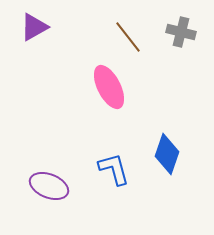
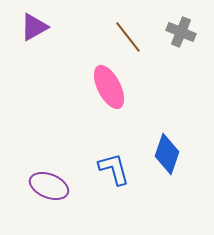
gray cross: rotated 8 degrees clockwise
